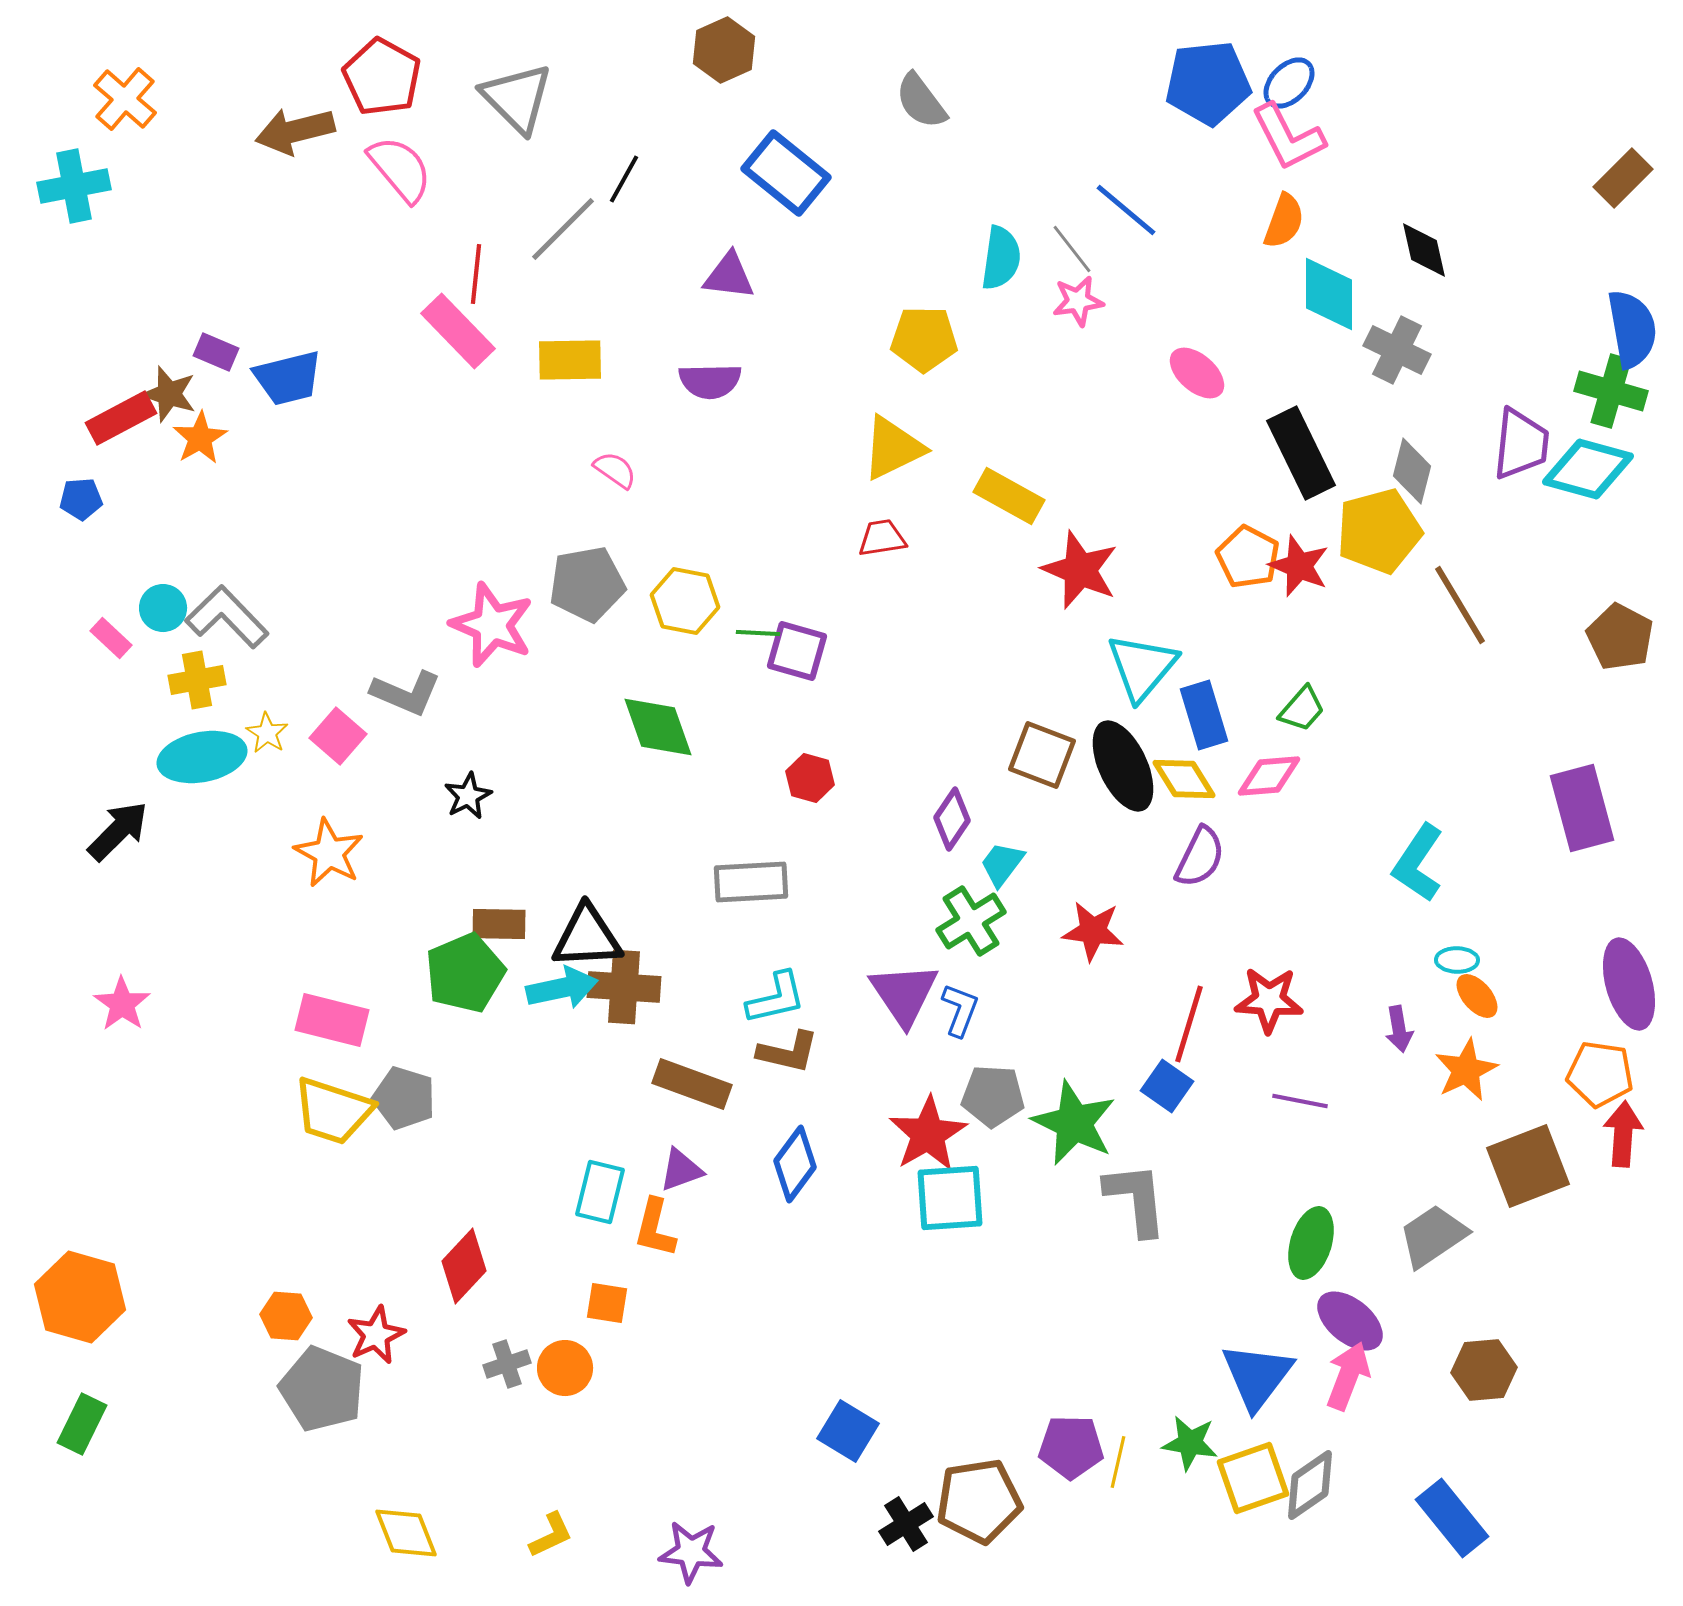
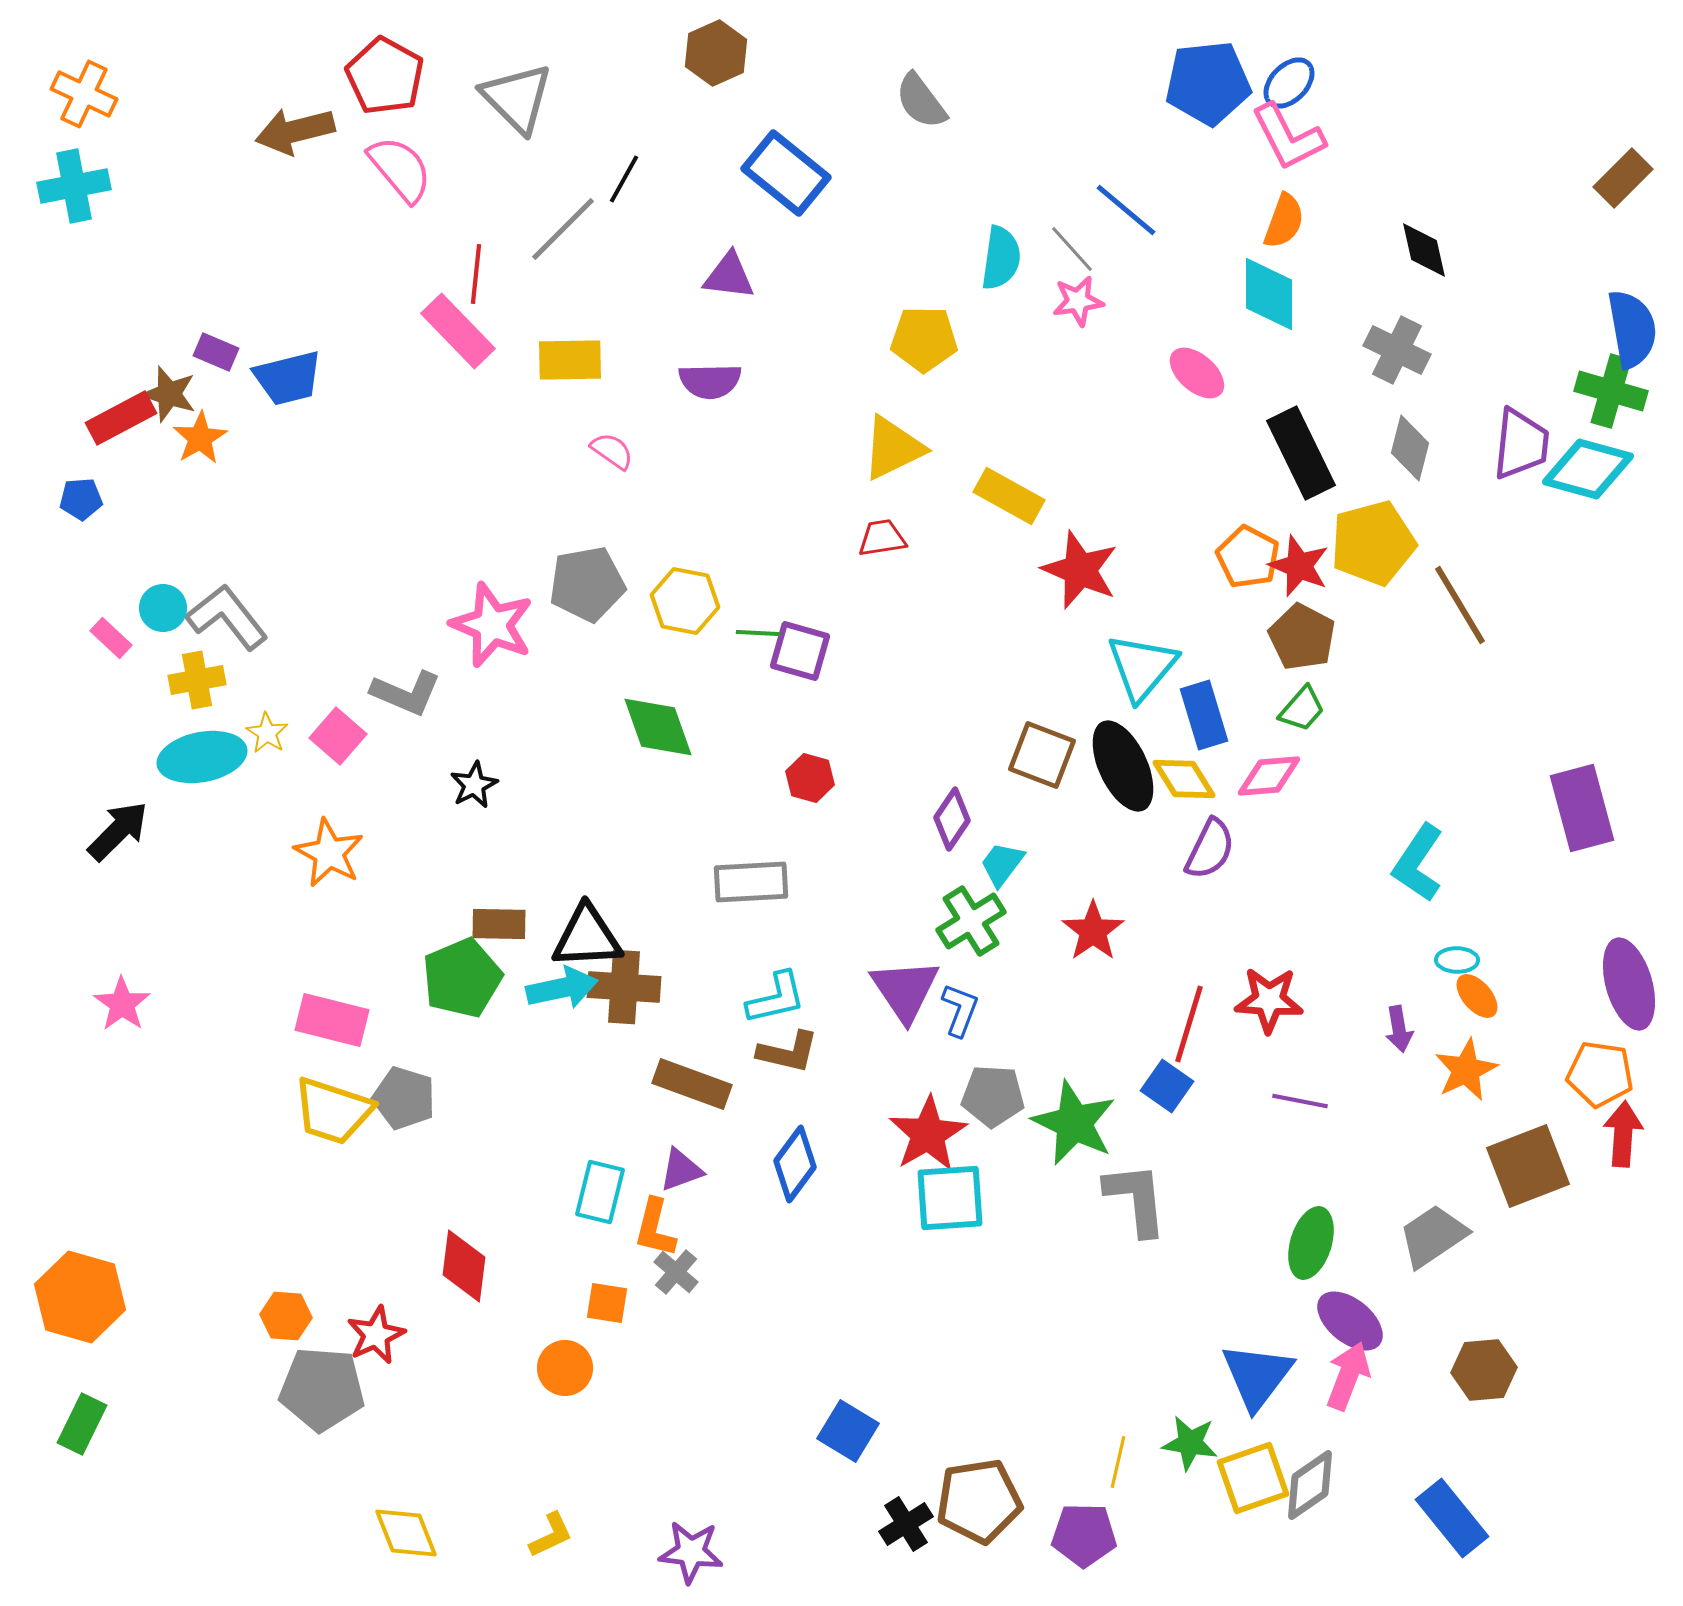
brown hexagon at (724, 50): moved 8 px left, 3 px down
red pentagon at (382, 77): moved 3 px right, 1 px up
orange cross at (125, 99): moved 41 px left, 5 px up; rotated 16 degrees counterclockwise
gray line at (1072, 249): rotated 4 degrees counterclockwise
cyan diamond at (1329, 294): moved 60 px left
pink semicircle at (615, 470): moved 3 px left, 19 px up
gray diamond at (1412, 471): moved 2 px left, 23 px up
yellow pentagon at (1379, 531): moved 6 px left, 12 px down
gray L-shape at (227, 617): rotated 6 degrees clockwise
brown pentagon at (1620, 637): moved 318 px left
purple square at (797, 651): moved 3 px right
black star at (468, 796): moved 6 px right, 11 px up
purple semicircle at (1200, 857): moved 10 px right, 8 px up
red star at (1093, 931): rotated 30 degrees clockwise
green pentagon at (465, 973): moved 3 px left, 5 px down
purple triangle at (904, 994): moved 1 px right, 4 px up
red diamond at (464, 1266): rotated 36 degrees counterclockwise
gray cross at (507, 1364): moved 169 px right, 92 px up; rotated 30 degrees counterclockwise
gray pentagon at (322, 1389): rotated 18 degrees counterclockwise
purple pentagon at (1071, 1447): moved 13 px right, 88 px down
